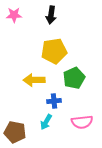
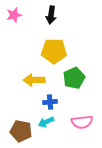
pink star: rotated 14 degrees counterclockwise
yellow pentagon: rotated 10 degrees clockwise
blue cross: moved 4 px left, 1 px down
cyan arrow: rotated 35 degrees clockwise
brown pentagon: moved 6 px right, 1 px up
